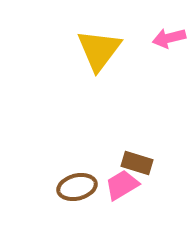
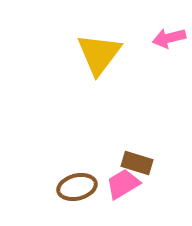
yellow triangle: moved 4 px down
pink trapezoid: moved 1 px right, 1 px up
